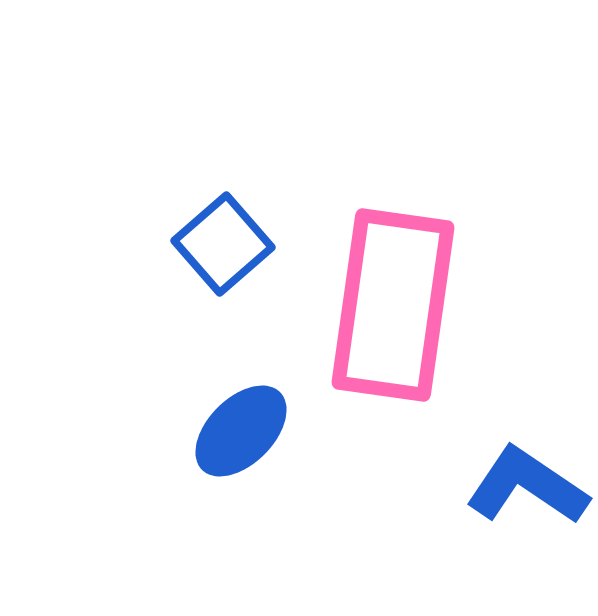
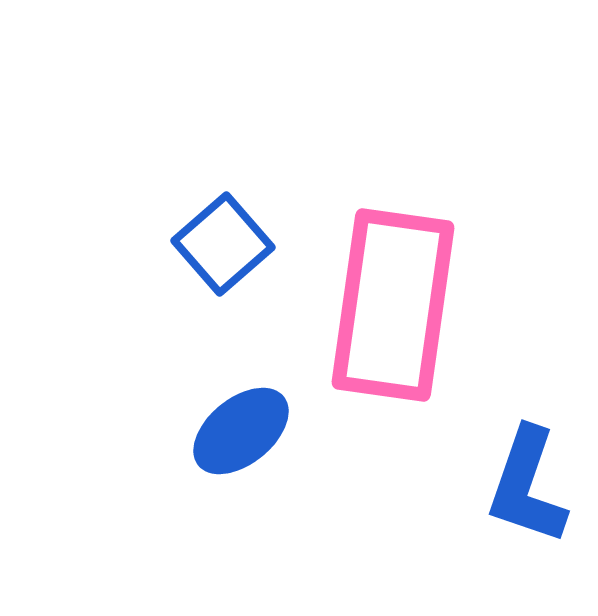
blue ellipse: rotated 6 degrees clockwise
blue L-shape: rotated 105 degrees counterclockwise
